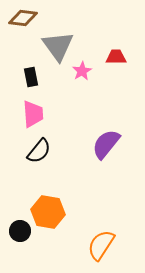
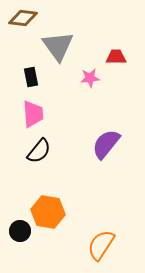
pink star: moved 8 px right, 7 px down; rotated 24 degrees clockwise
